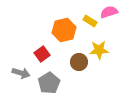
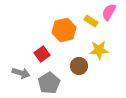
pink semicircle: rotated 42 degrees counterclockwise
yellow rectangle: moved 1 px right
brown circle: moved 4 px down
